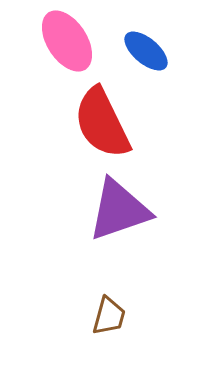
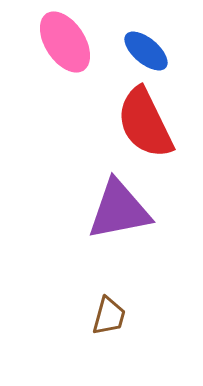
pink ellipse: moved 2 px left, 1 px down
red semicircle: moved 43 px right
purple triangle: rotated 8 degrees clockwise
